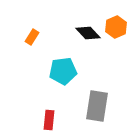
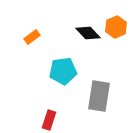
orange rectangle: rotated 21 degrees clockwise
gray rectangle: moved 2 px right, 10 px up
red rectangle: rotated 12 degrees clockwise
